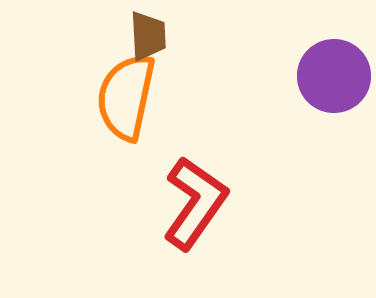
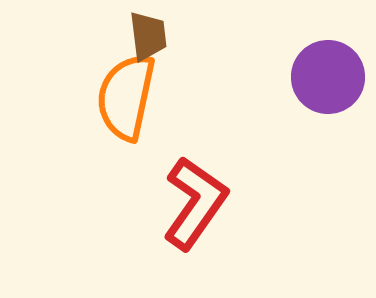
brown trapezoid: rotated 4 degrees counterclockwise
purple circle: moved 6 px left, 1 px down
